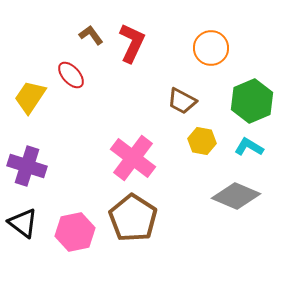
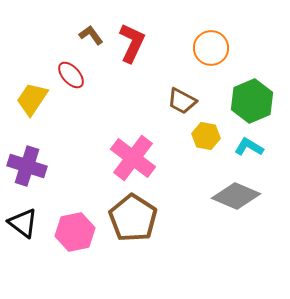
yellow trapezoid: moved 2 px right, 2 px down
yellow hexagon: moved 4 px right, 5 px up
